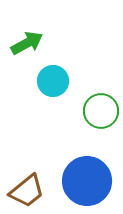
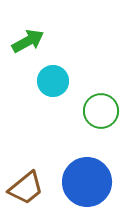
green arrow: moved 1 px right, 2 px up
blue circle: moved 1 px down
brown trapezoid: moved 1 px left, 3 px up
